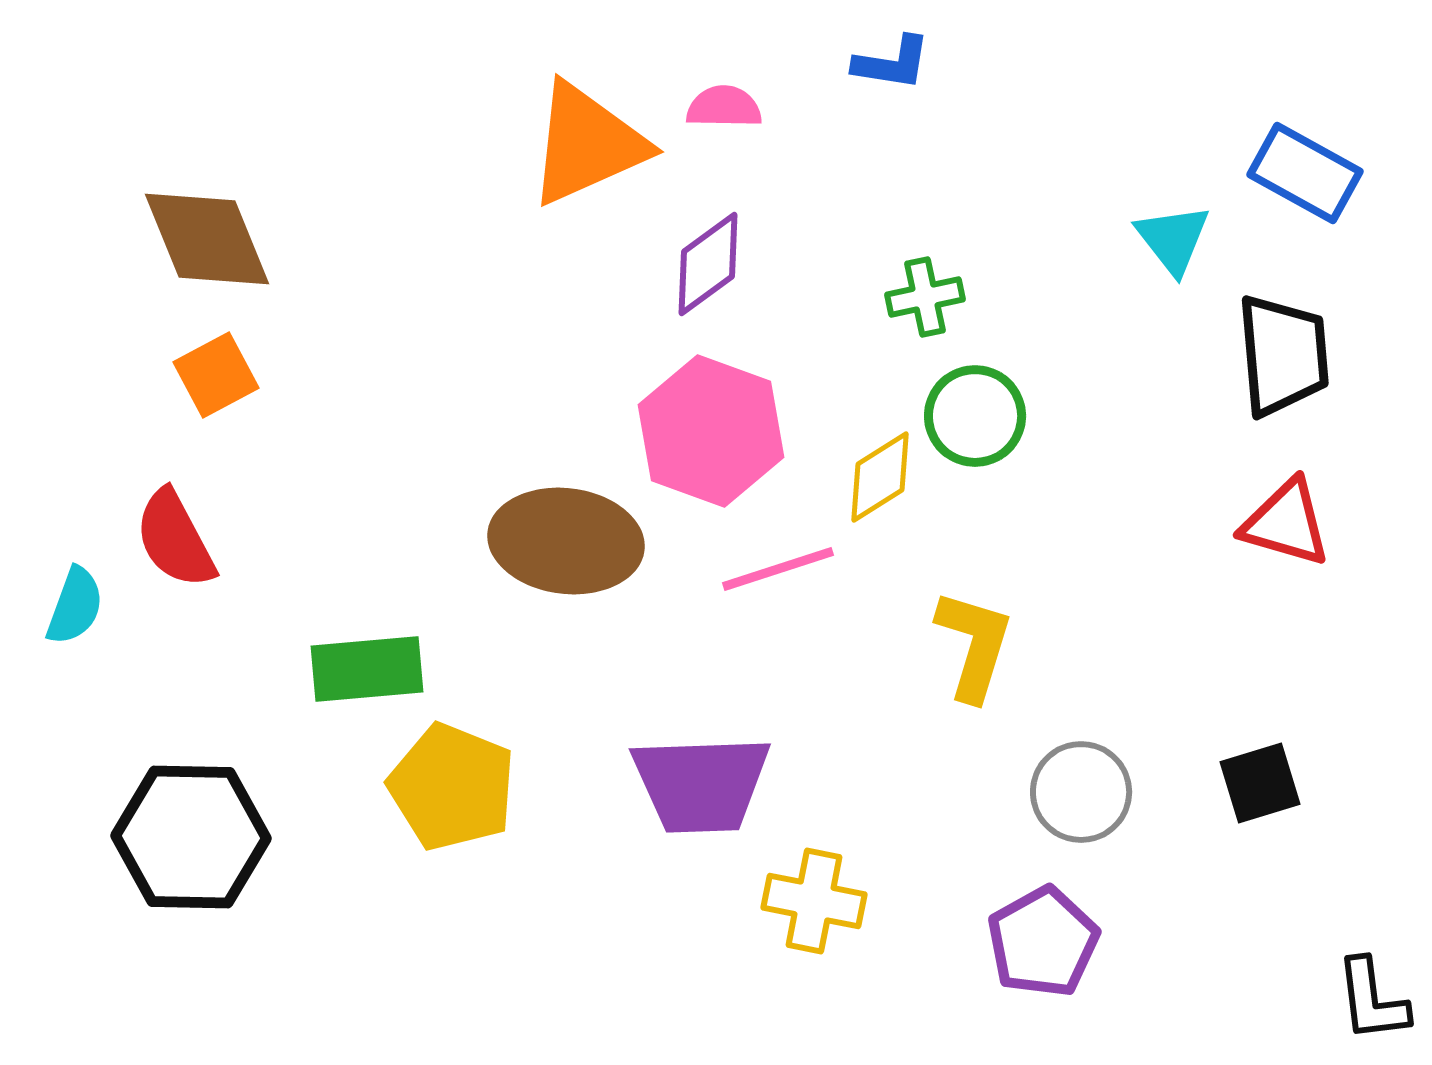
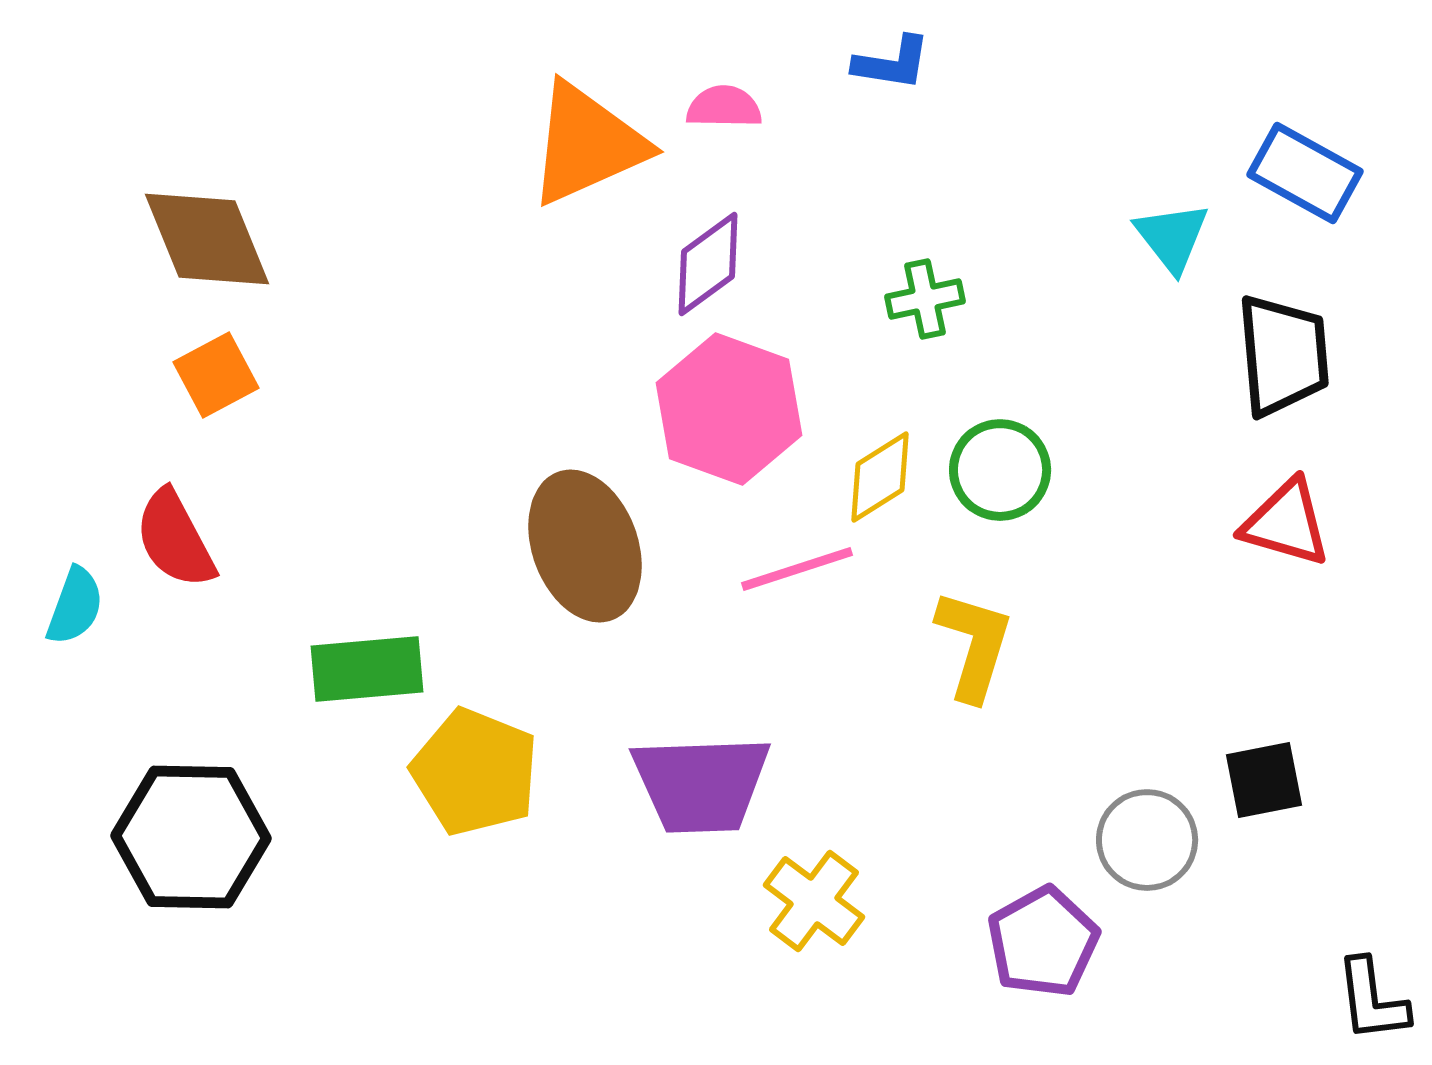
cyan triangle: moved 1 px left, 2 px up
green cross: moved 2 px down
green circle: moved 25 px right, 54 px down
pink hexagon: moved 18 px right, 22 px up
brown ellipse: moved 19 px right, 5 px down; rotated 63 degrees clockwise
pink line: moved 19 px right
black square: moved 4 px right, 3 px up; rotated 6 degrees clockwise
yellow pentagon: moved 23 px right, 15 px up
gray circle: moved 66 px right, 48 px down
yellow cross: rotated 26 degrees clockwise
